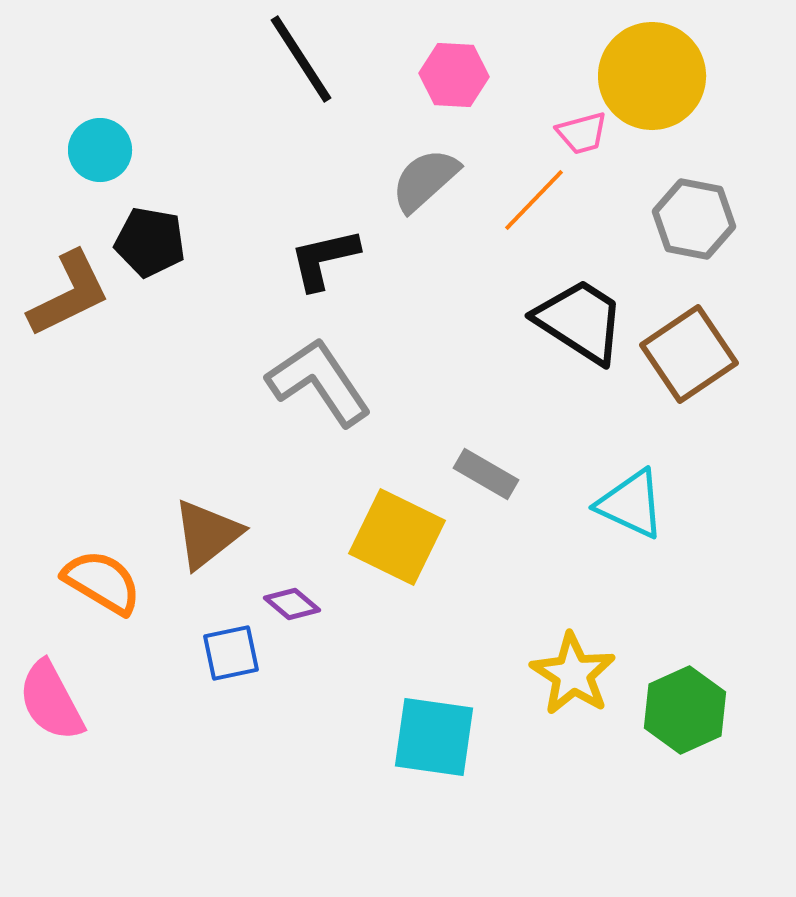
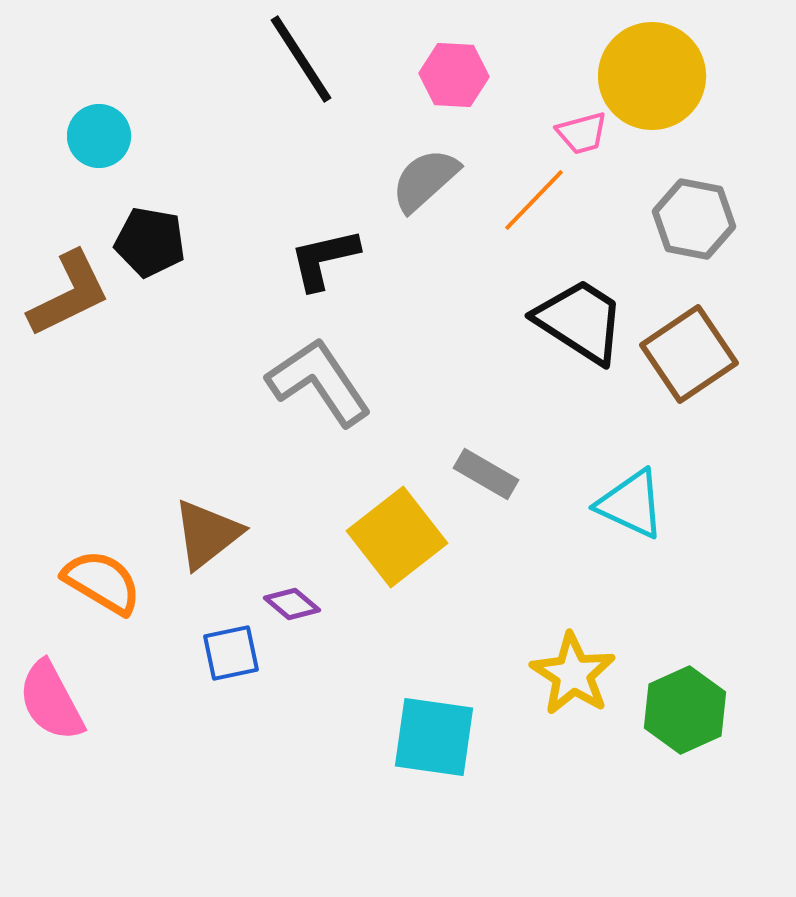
cyan circle: moved 1 px left, 14 px up
yellow square: rotated 26 degrees clockwise
